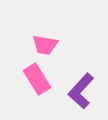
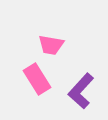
pink trapezoid: moved 6 px right
